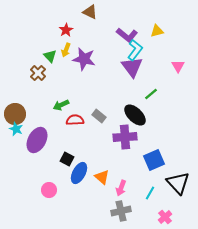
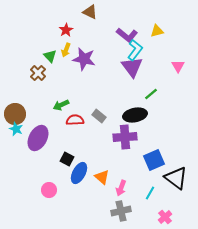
black ellipse: rotated 55 degrees counterclockwise
purple ellipse: moved 1 px right, 2 px up
black triangle: moved 2 px left, 5 px up; rotated 10 degrees counterclockwise
